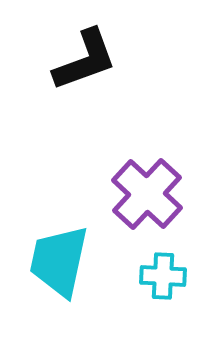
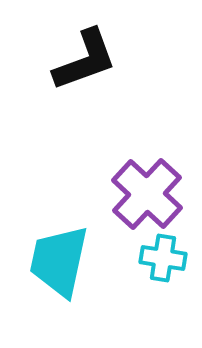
cyan cross: moved 18 px up; rotated 6 degrees clockwise
